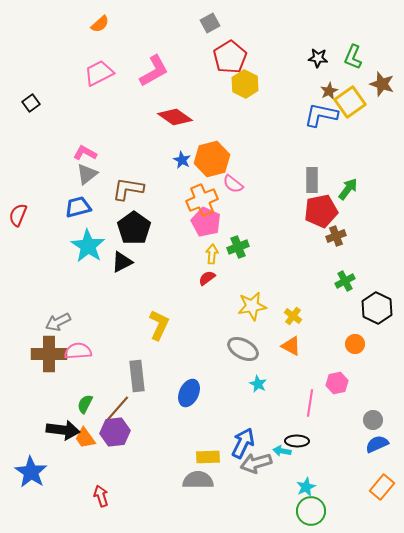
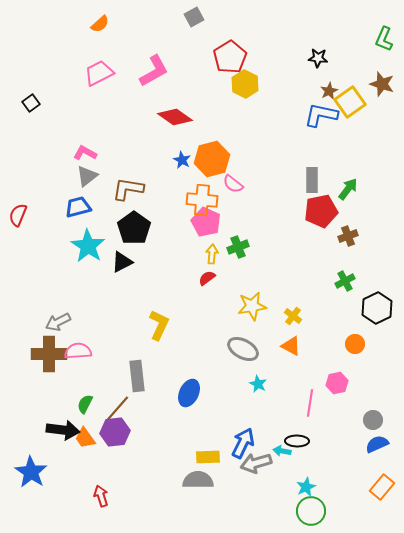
gray square at (210, 23): moved 16 px left, 6 px up
green L-shape at (353, 57): moved 31 px right, 18 px up
gray triangle at (87, 174): moved 2 px down
orange cross at (202, 200): rotated 28 degrees clockwise
brown cross at (336, 236): moved 12 px right
black hexagon at (377, 308): rotated 8 degrees clockwise
